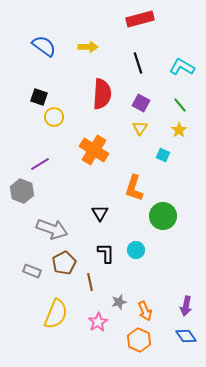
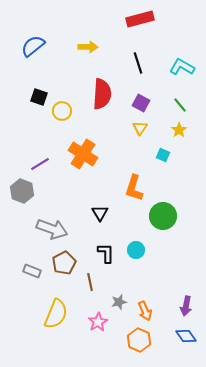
blue semicircle: moved 11 px left; rotated 75 degrees counterclockwise
yellow circle: moved 8 px right, 6 px up
orange cross: moved 11 px left, 4 px down
